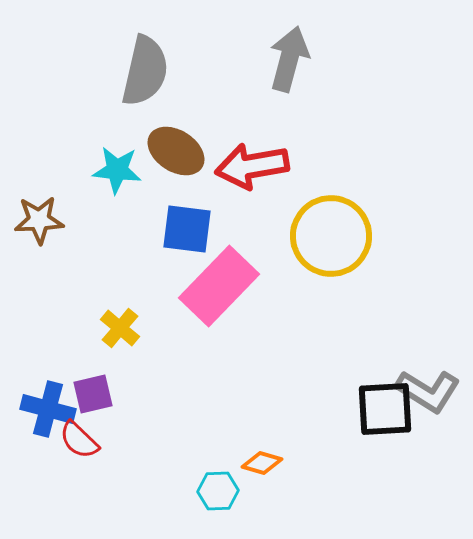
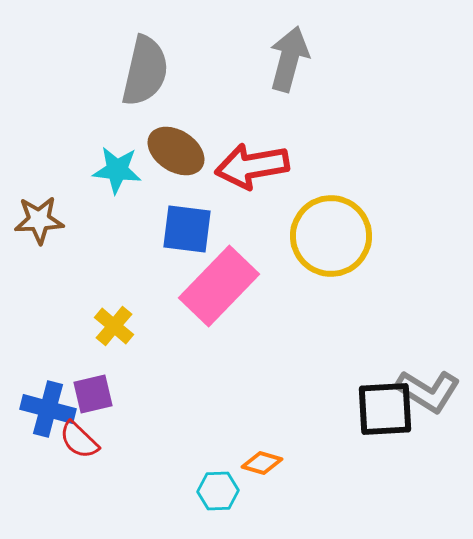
yellow cross: moved 6 px left, 2 px up
